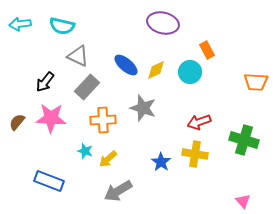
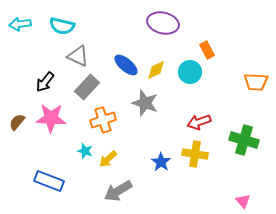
gray star: moved 2 px right, 5 px up
orange cross: rotated 15 degrees counterclockwise
